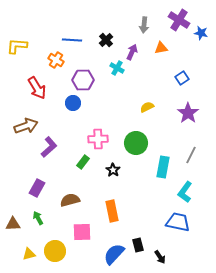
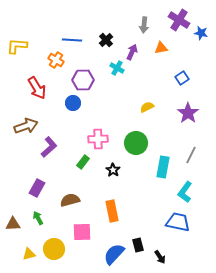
yellow circle: moved 1 px left, 2 px up
